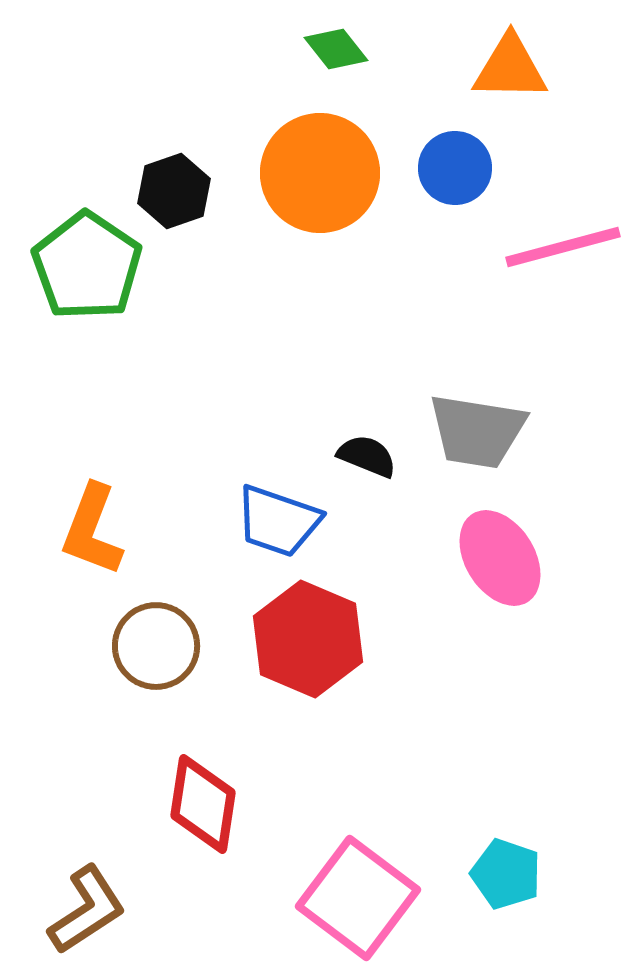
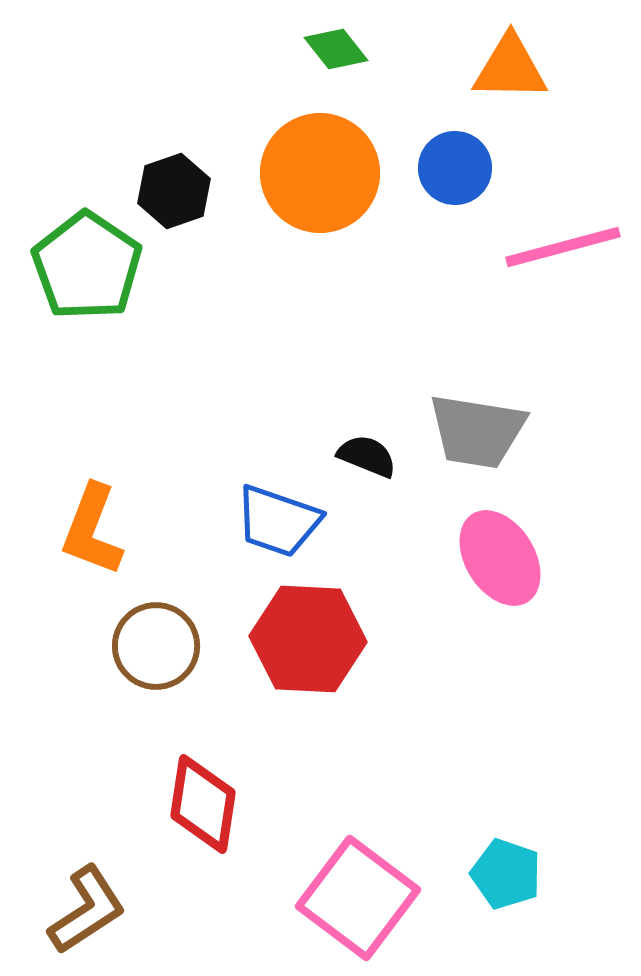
red hexagon: rotated 20 degrees counterclockwise
